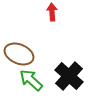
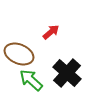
red arrow: moved 1 px left, 20 px down; rotated 54 degrees clockwise
black cross: moved 2 px left, 3 px up
